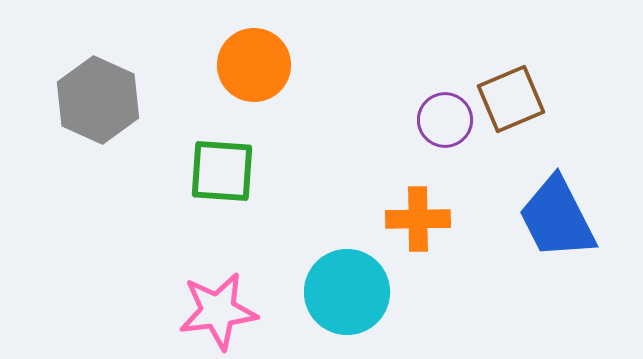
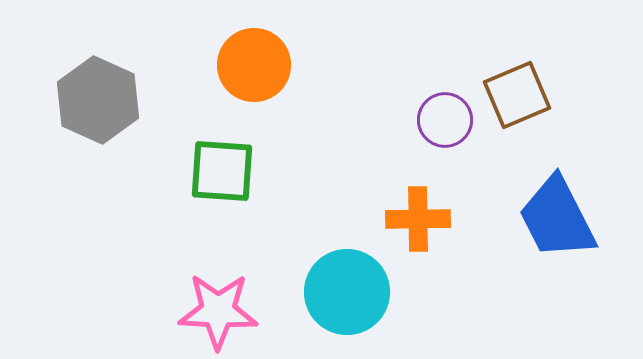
brown square: moved 6 px right, 4 px up
pink star: rotated 10 degrees clockwise
